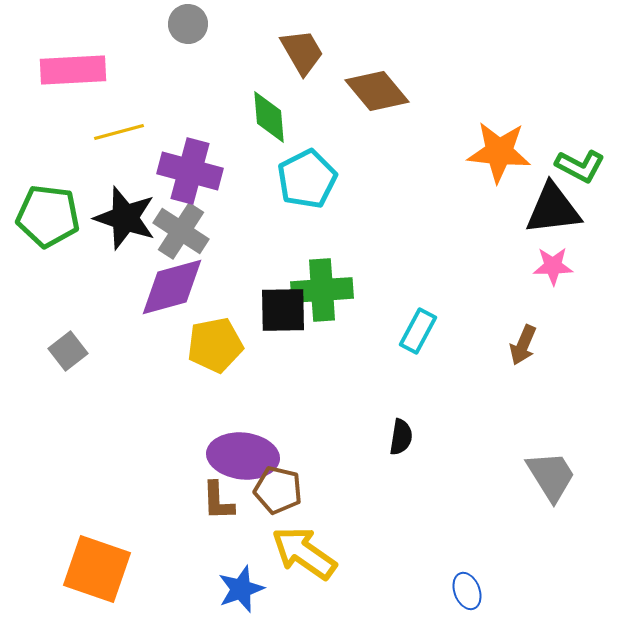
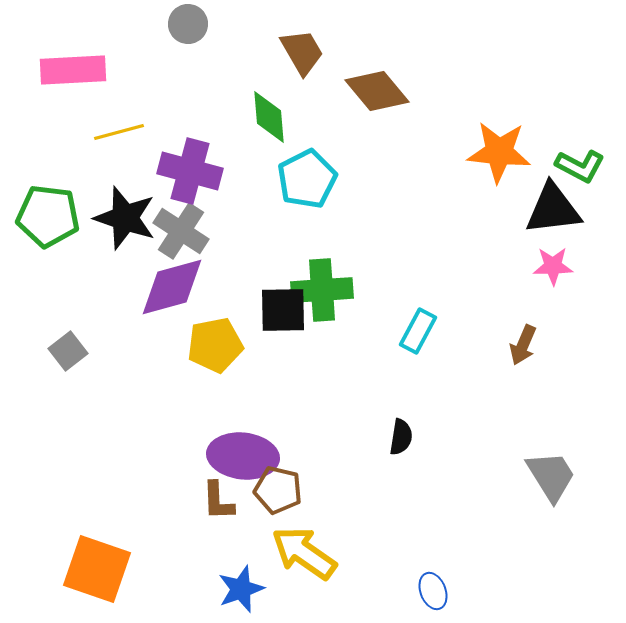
blue ellipse: moved 34 px left
